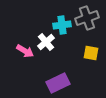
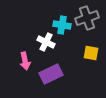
cyan cross: rotated 18 degrees clockwise
white cross: rotated 24 degrees counterclockwise
pink arrow: moved 10 px down; rotated 48 degrees clockwise
purple rectangle: moved 7 px left, 9 px up
